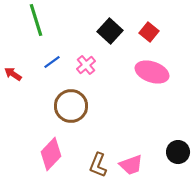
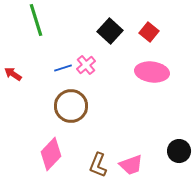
blue line: moved 11 px right, 6 px down; rotated 18 degrees clockwise
pink ellipse: rotated 12 degrees counterclockwise
black circle: moved 1 px right, 1 px up
